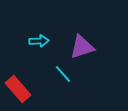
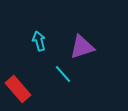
cyan arrow: rotated 102 degrees counterclockwise
